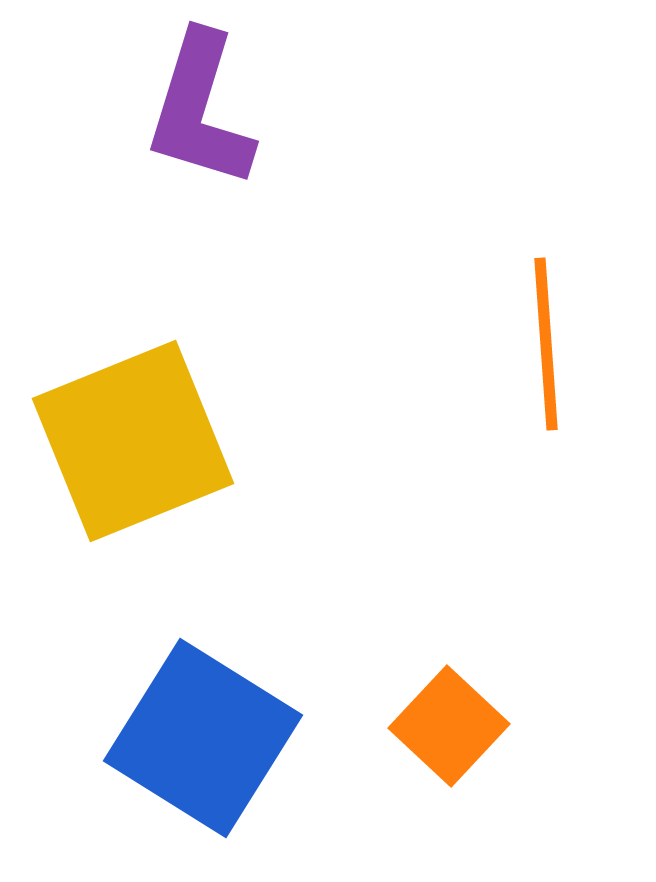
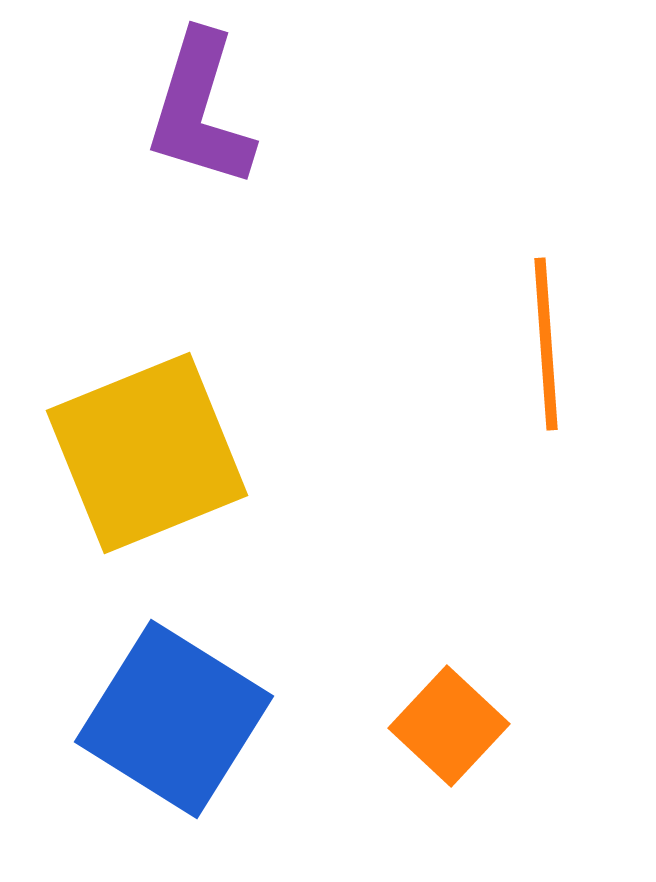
yellow square: moved 14 px right, 12 px down
blue square: moved 29 px left, 19 px up
